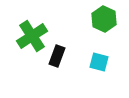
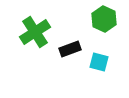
green cross: moved 3 px right, 4 px up
black rectangle: moved 13 px right, 7 px up; rotated 50 degrees clockwise
